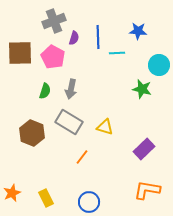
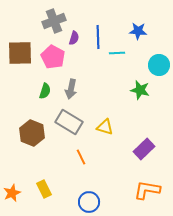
green star: moved 2 px left, 1 px down
orange line: moved 1 px left; rotated 63 degrees counterclockwise
yellow rectangle: moved 2 px left, 9 px up
